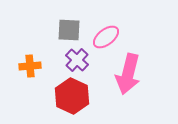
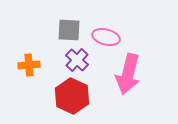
pink ellipse: rotated 52 degrees clockwise
orange cross: moved 1 px left, 1 px up
